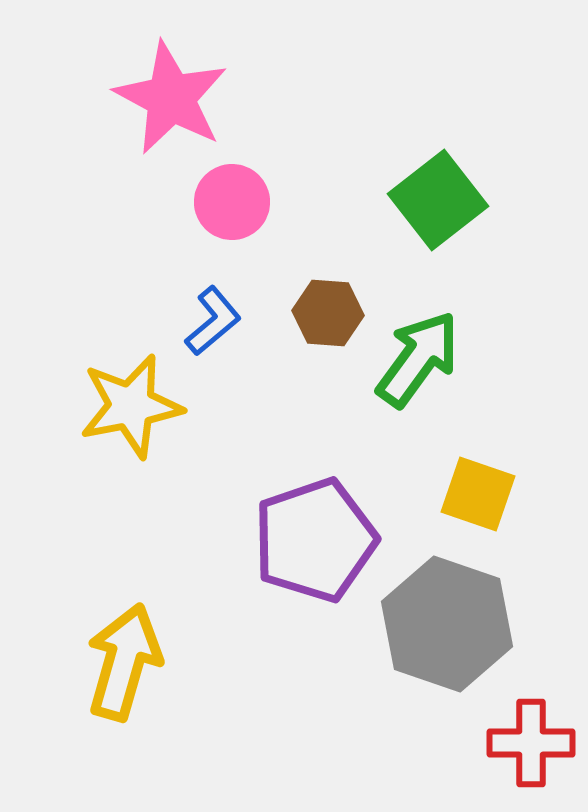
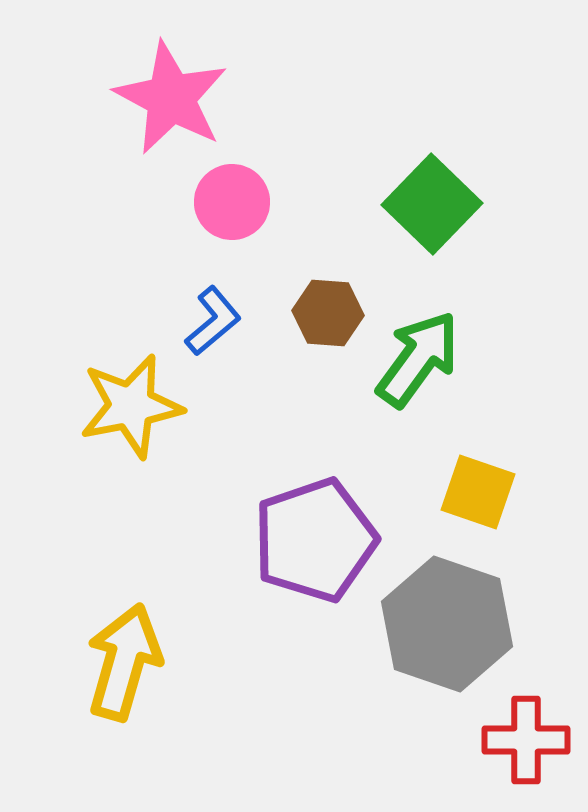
green square: moved 6 px left, 4 px down; rotated 8 degrees counterclockwise
yellow square: moved 2 px up
red cross: moved 5 px left, 3 px up
